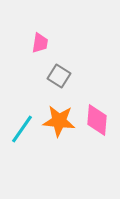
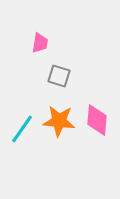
gray square: rotated 15 degrees counterclockwise
